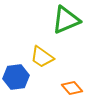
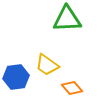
green triangle: moved 1 px right, 1 px up; rotated 20 degrees clockwise
yellow trapezoid: moved 5 px right, 8 px down
